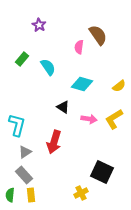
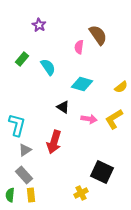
yellow semicircle: moved 2 px right, 1 px down
gray triangle: moved 2 px up
